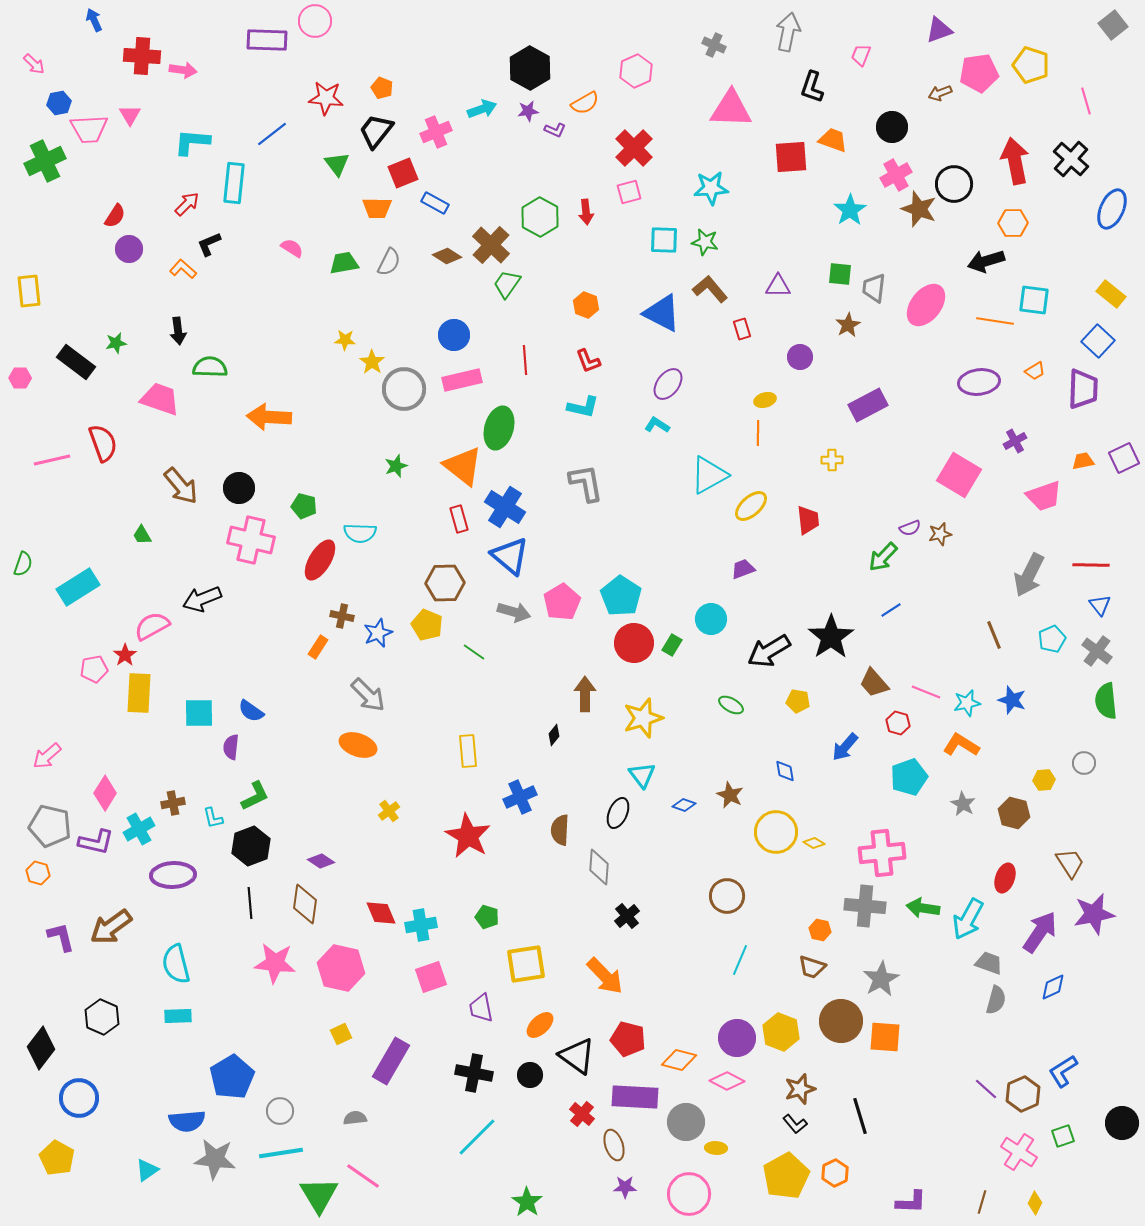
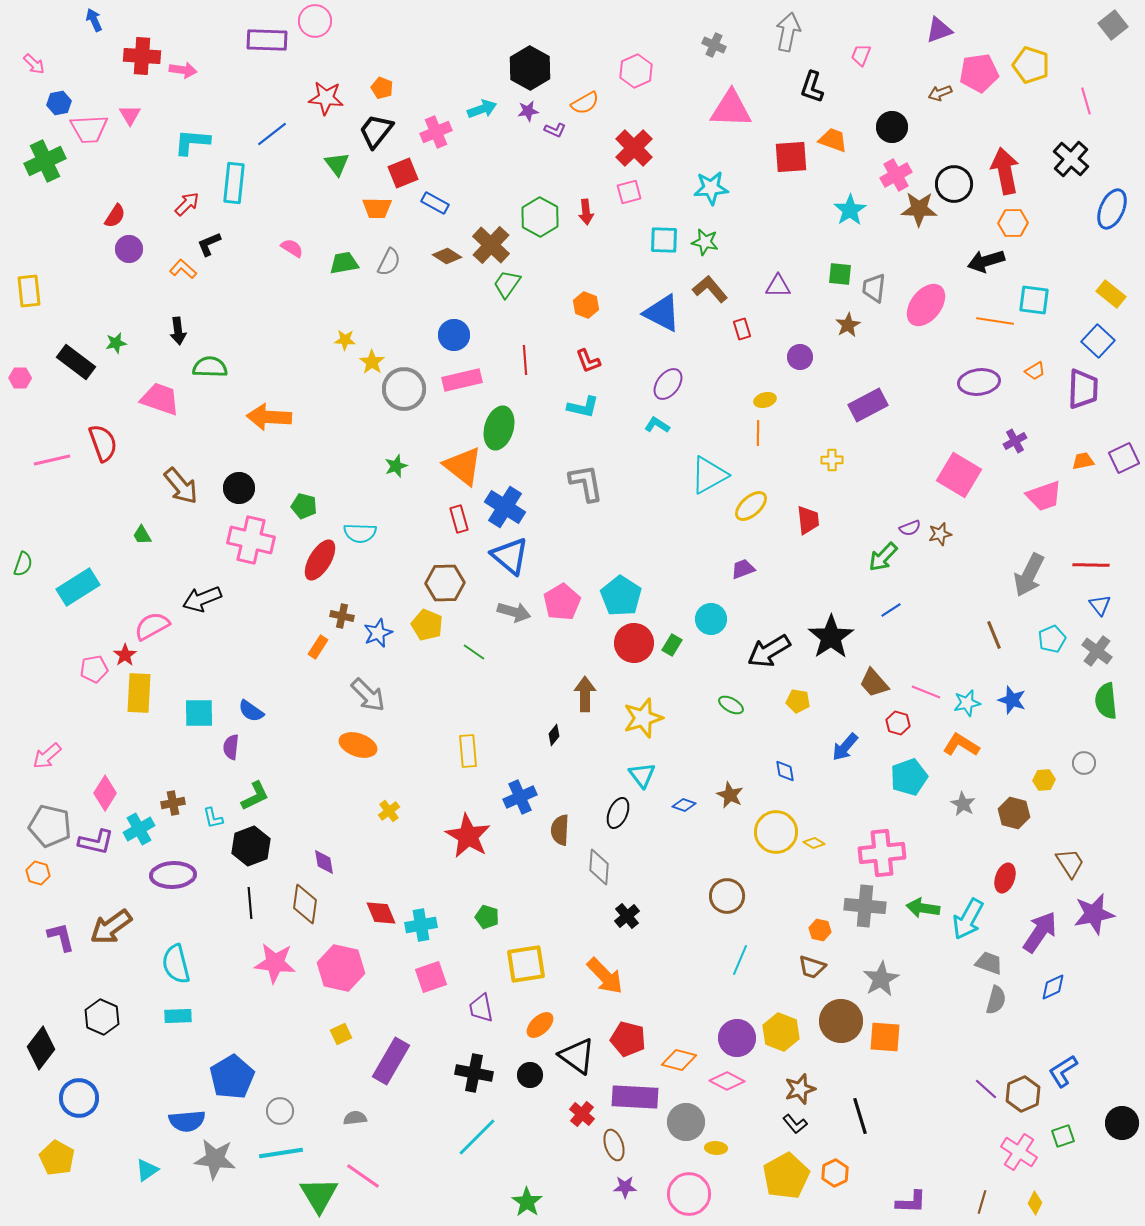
red arrow at (1015, 161): moved 10 px left, 10 px down
brown star at (919, 209): rotated 18 degrees counterclockwise
purple diamond at (321, 861): moved 3 px right, 1 px down; rotated 48 degrees clockwise
